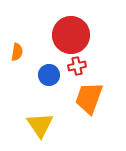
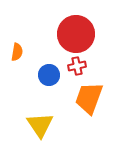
red circle: moved 5 px right, 1 px up
